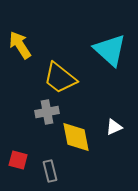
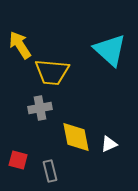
yellow trapezoid: moved 8 px left, 6 px up; rotated 33 degrees counterclockwise
gray cross: moved 7 px left, 4 px up
white triangle: moved 5 px left, 17 px down
